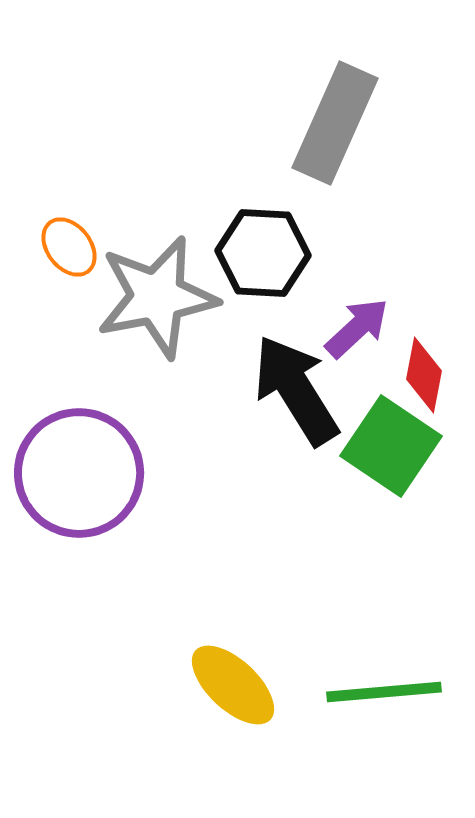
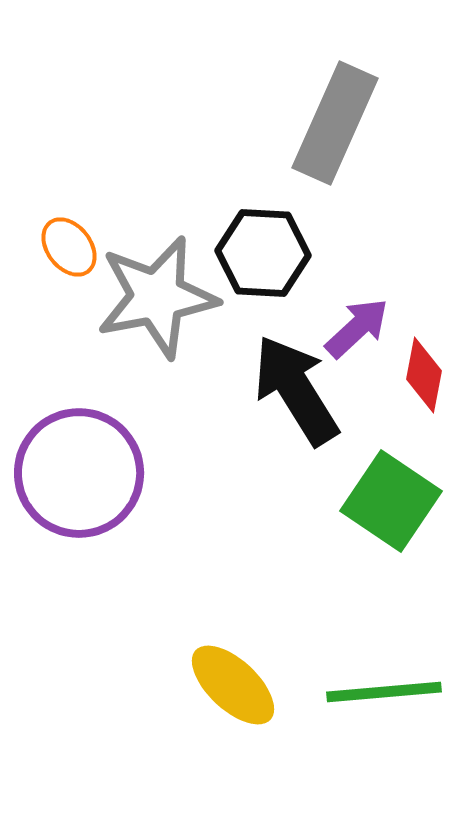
green square: moved 55 px down
